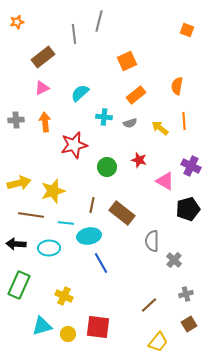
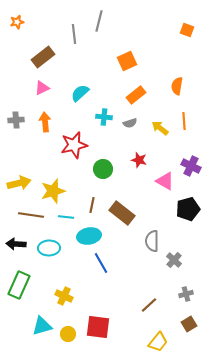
green circle at (107, 167): moved 4 px left, 2 px down
cyan line at (66, 223): moved 6 px up
